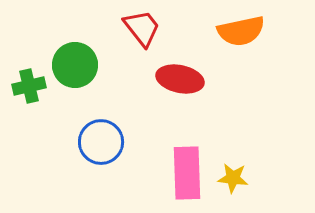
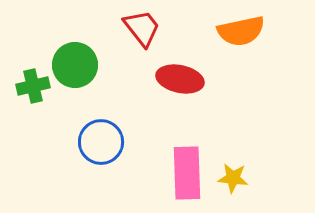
green cross: moved 4 px right
